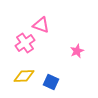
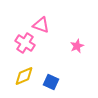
pink cross: rotated 24 degrees counterclockwise
pink star: moved 5 px up
yellow diamond: rotated 20 degrees counterclockwise
